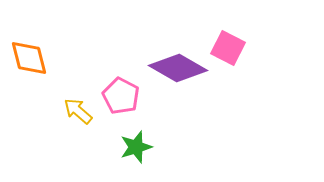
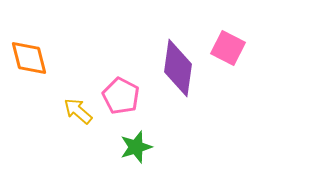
purple diamond: rotated 68 degrees clockwise
